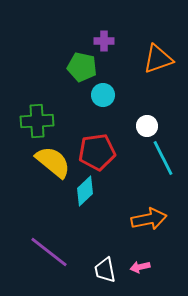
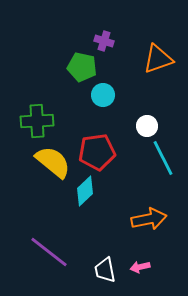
purple cross: rotated 18 degrees clockwise
